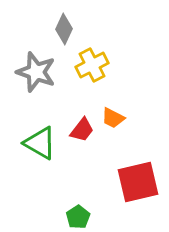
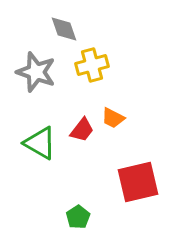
gray diamond: rotated 44 degrees counterclockwise
yellow cross: rotated 12 degrees clockwise
